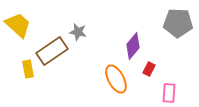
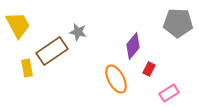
yellow trapezoid: rotated 20 degrees clockwise
yellow rectangle: moved 1 px left, 1 px up
pink rectangle: rotated 54 degrees clockwise
